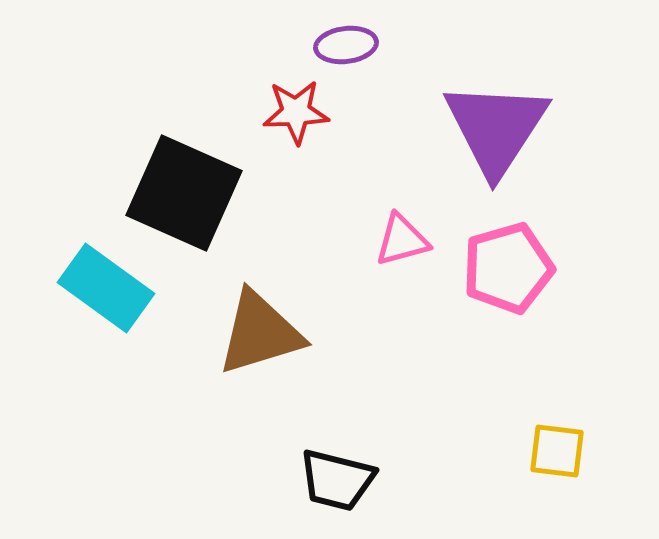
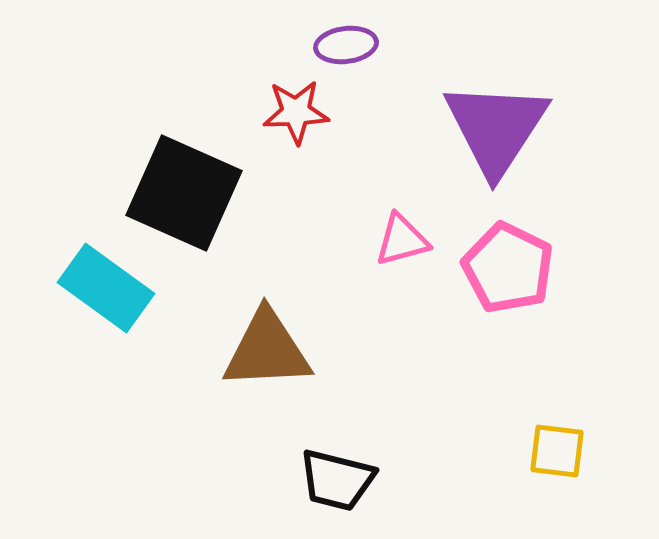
pink pentagon: rotated 30 degrees counterclockwise
brown triangle: moved 7 px right, 17 px down; rotated 14 degrees clockwise
